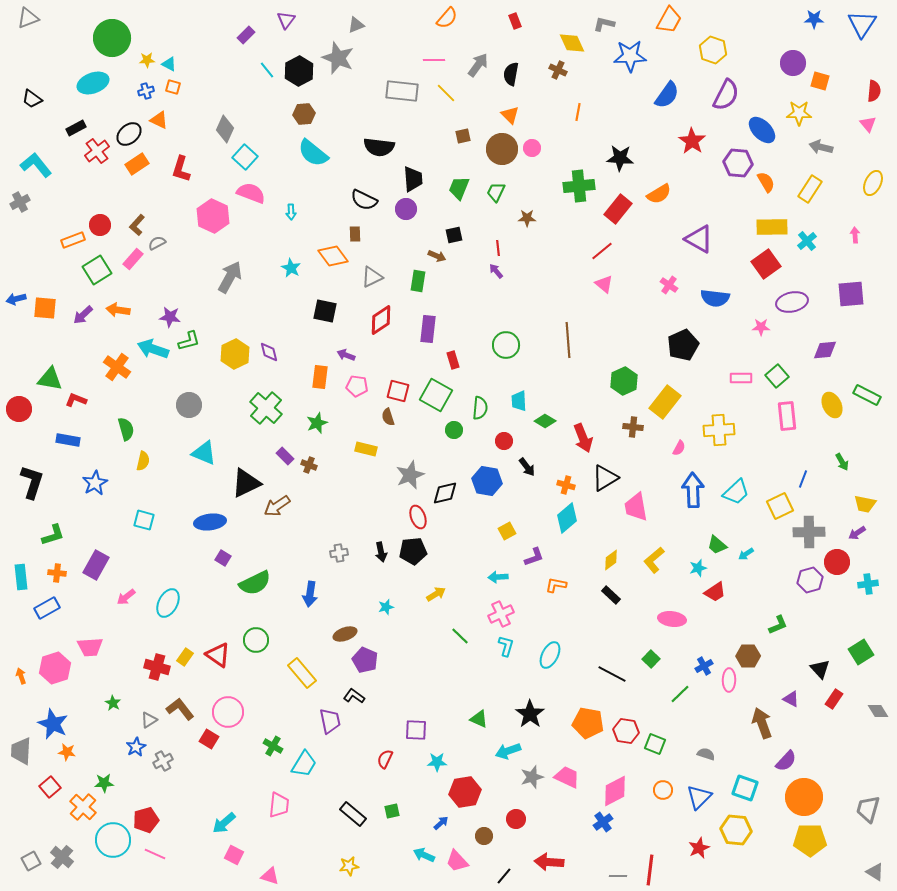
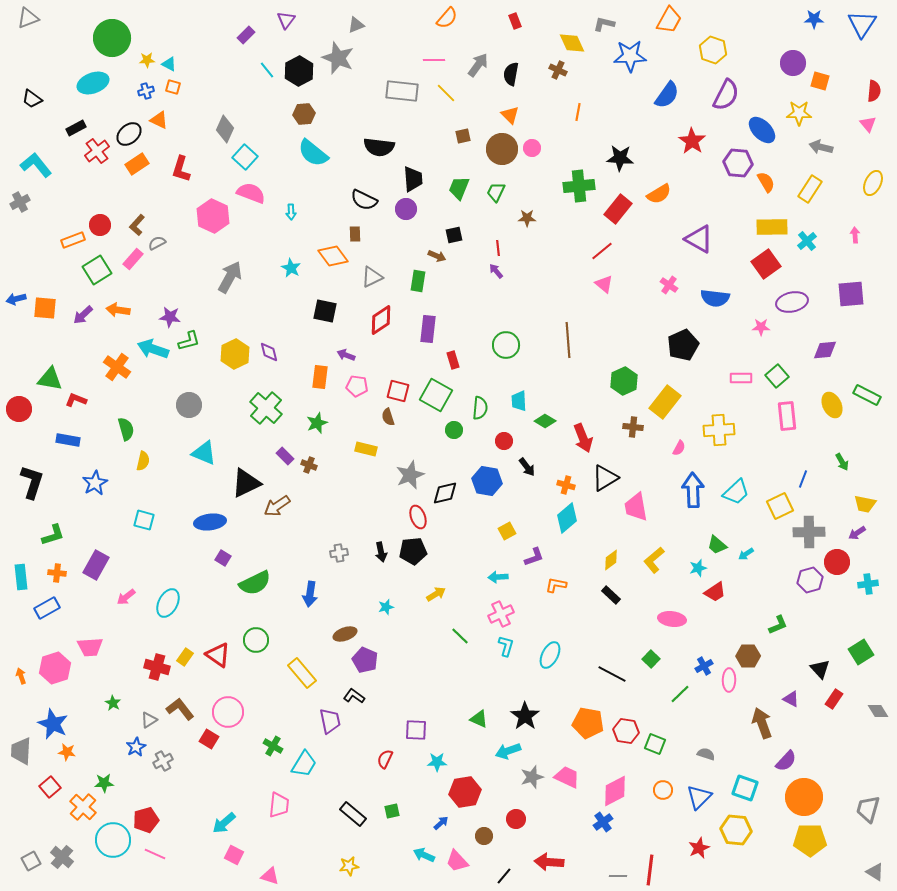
black star at (530, 714): moved 5 px left, 2 px down
